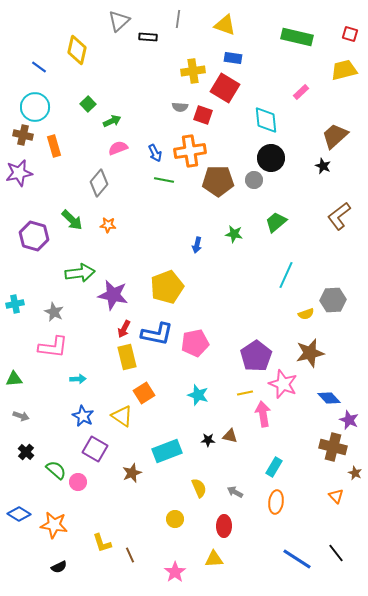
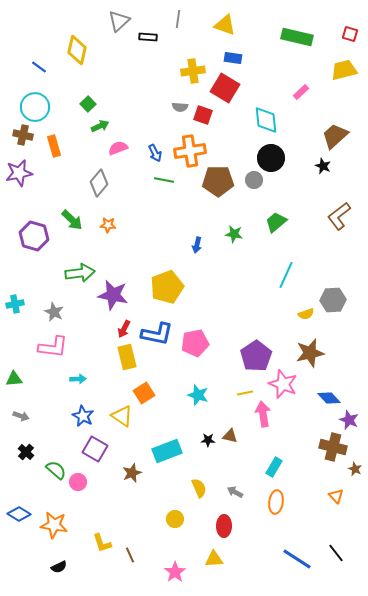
green arrow at (112, 121): moved 12 px left, 5 px down
brown star at (355, 473): moved 4 px up
